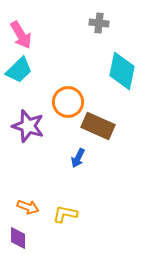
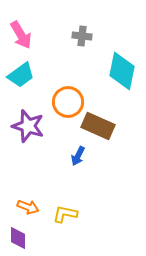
gray cross: moved 17 px left, 13 px down
cyan trapezoid: moved 2 px right, 5 px down; rotated 8 degrees clockwise
blue arrow: moved 2 px up
